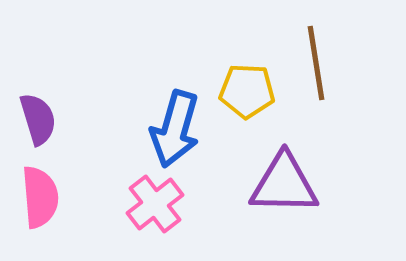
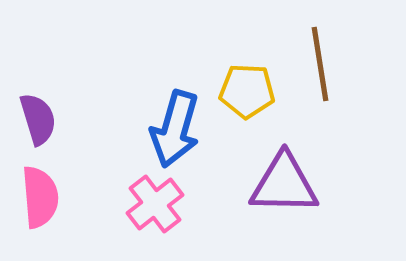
brown line: moved 4 px right, 1 px down
